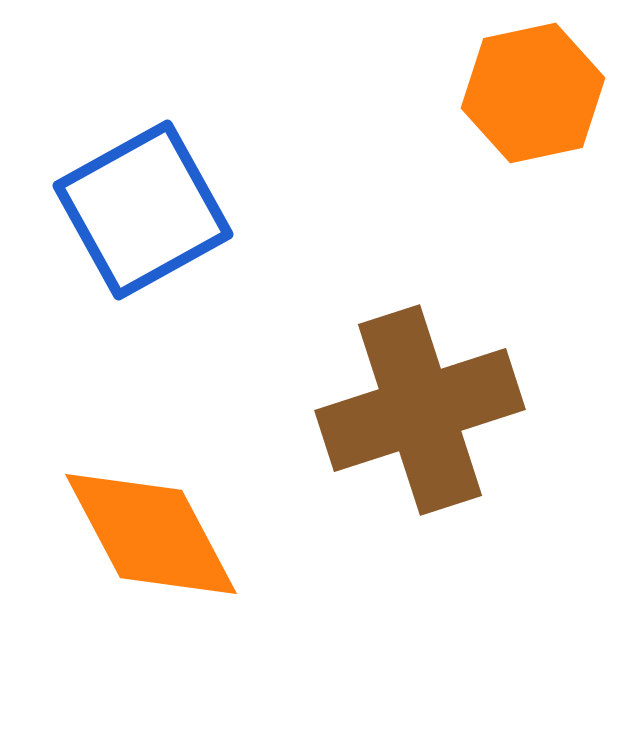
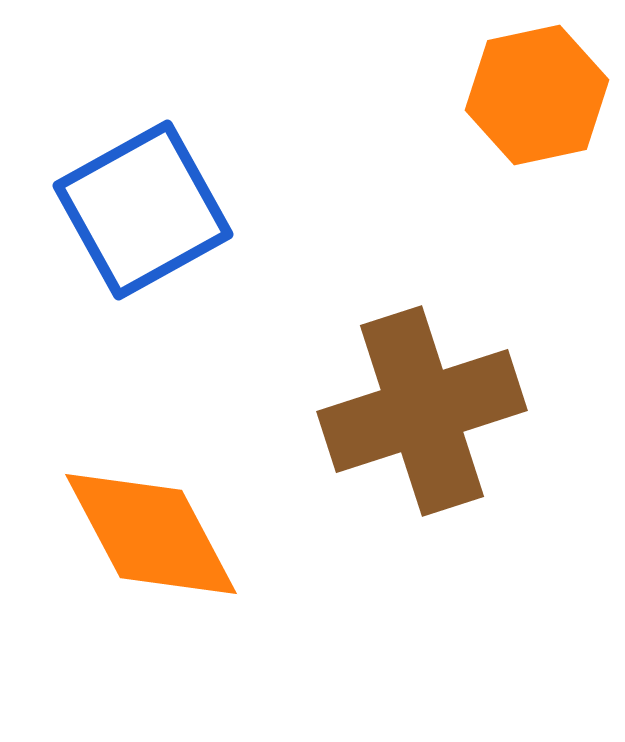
orange hexagon: moved 4 px right, 2 px down
brown cross: moved 2 px right, 1 px down
